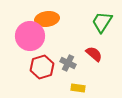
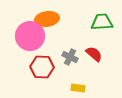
green trapezoid: rotated 55 degrees clockwise
gray cross: moved 2 px right, 6 px up
red hexagon: rotated 20 degrees clockwise
